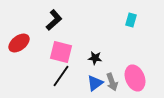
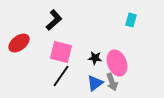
pink ellipse: moved 18 px left, 15 px up
